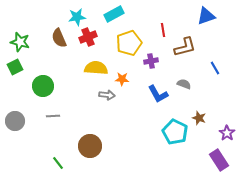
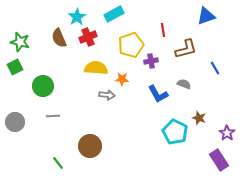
cyan star: rotated 24 degrees counterclockwise
yellow pentagon: moved 2 px right, 2 px down
brown L-shape: moved 1 px right, 2 px down
gray circle: moved 1 px down
